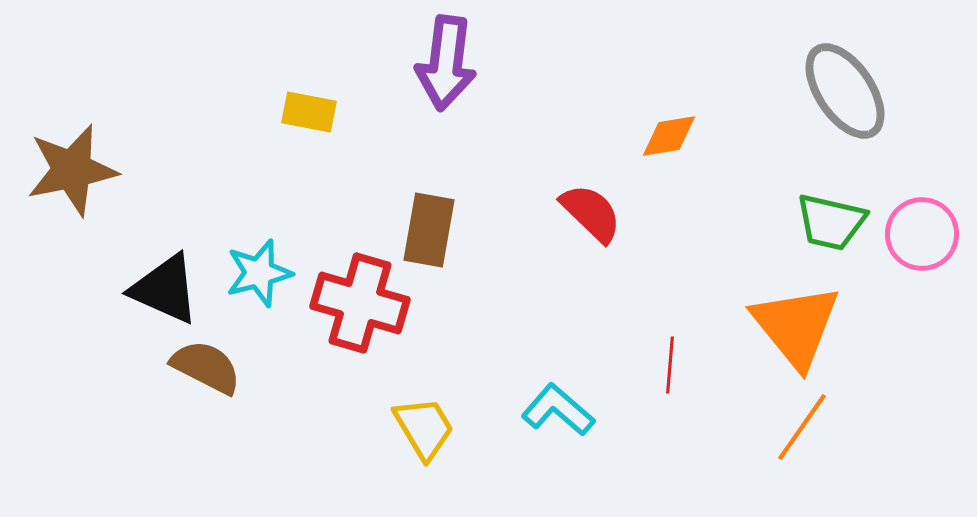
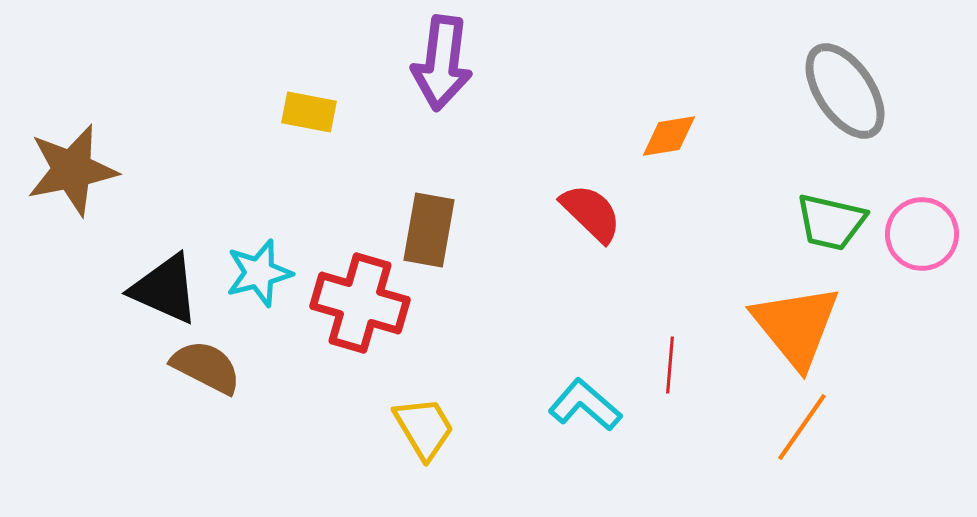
purple arrow: moved 4 px left
cyan L-shape: moved 27 px right, 5 px up
